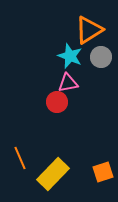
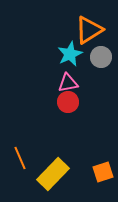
cyan star: moved 2 px up; rotated 25 degrees clockwise
red circle: moved 11 px right
